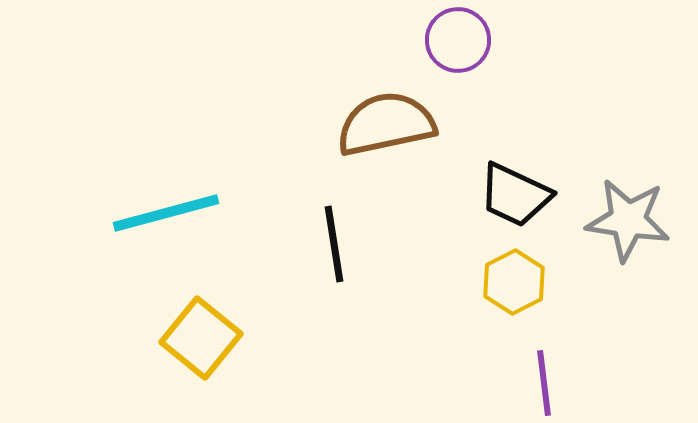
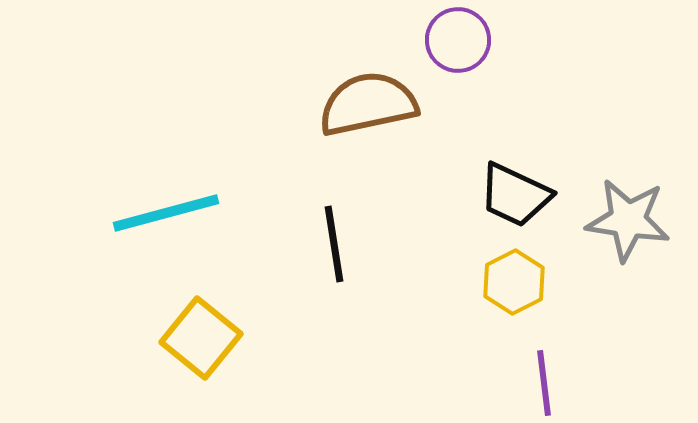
brown semicircle: moved 18 px left, 20 px up
